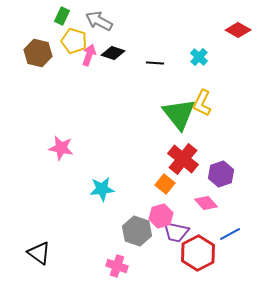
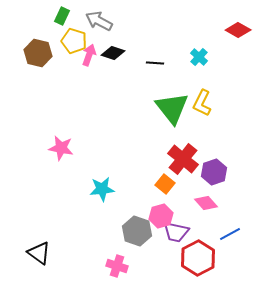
green triangle: moved 7 px left, 6 px up
purple hexagon: moved 7 px left, 2 px up
red hexagon: moved 5 px down
